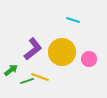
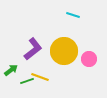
cyan line: moved 5 px up
yellow circle: moved 2 px right, 1 px up
